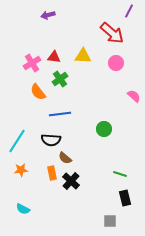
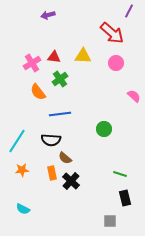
orange star: moved 1 px right
